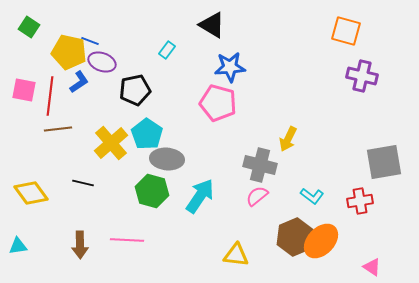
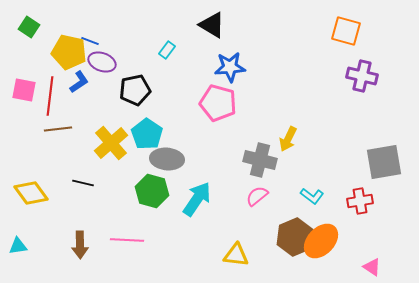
gray cross: moved 5 px up
cyan arrow: moved 3 px left, 3 px down
